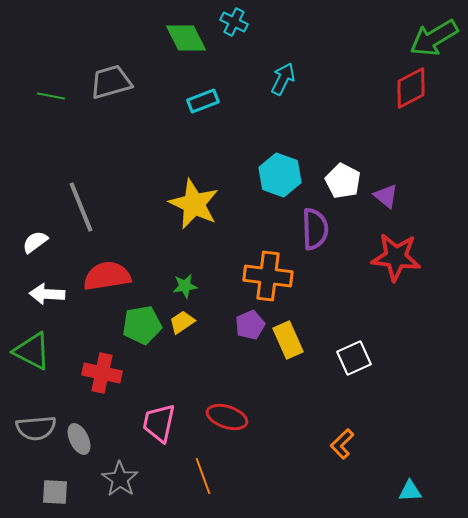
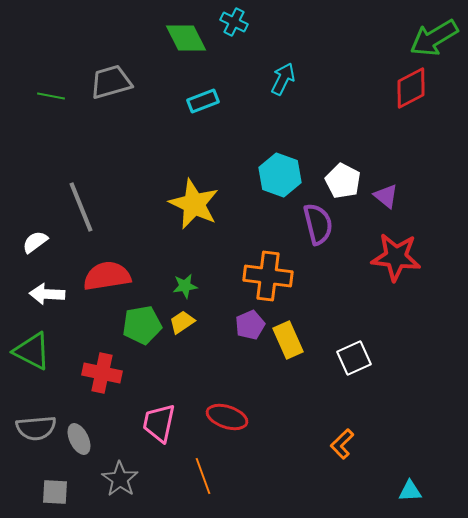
purple semicircle: moved 3 px right, 5 px up; rotated 12 degrees counterclockwise
